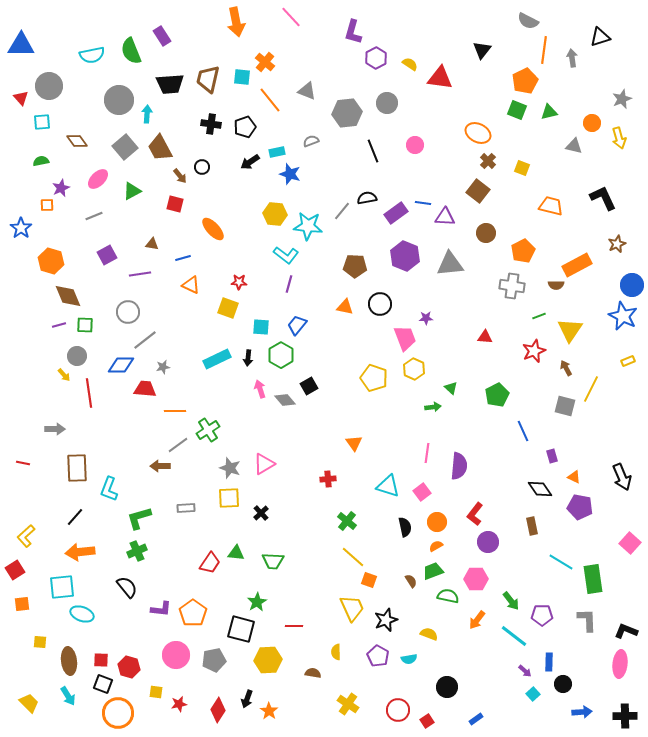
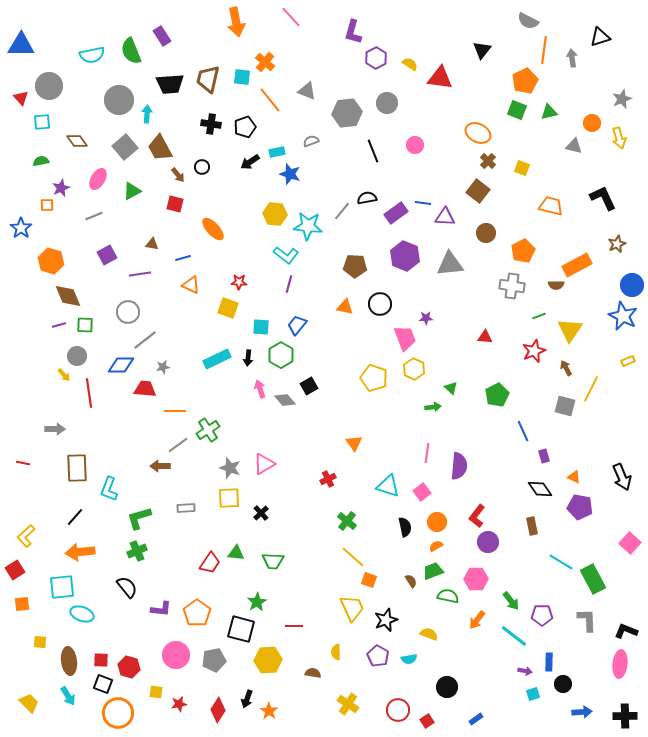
brown arrow at (180, 176): moved 2 px left, 1 px up
pink ellipse at (98, 179): rotated 15 degrees counterclockwise
purple rectangle at (552, 456): moved 8 px left
red cross at (328, 479): rotated 21 degrees counterclockwise
red L-shape at (475, 514): moved 2 px right, 2 px down
green rectangle at (593, 579): rotated 20 degrees counterclockwise
orange pentagon at (193, 613): moved 4 px right
purple arrow at (525, 671): rotated 32 degrees counterclockwise
cyan square at (533, 694): rotated 24 degrees clockwise
